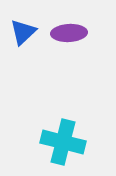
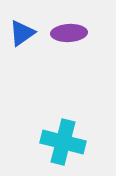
blue triangle: moved 1 px left, 1 px down; rotated 8 degrees clockwise
